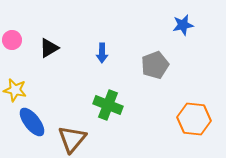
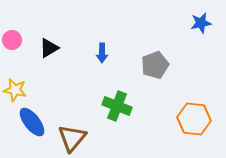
blue star: moved 18 px right, 2 px up
green cross: moved 9 px right, 1 px down
brown triangle: moved 1 px up
